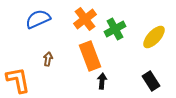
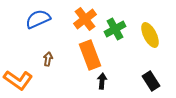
yellow ellipse: moved 4 px left, 2 px up; rotated 70 degrees counterclockwise
orange rectangle: moved 1 px up
orange L-shape: rotated 136 degrees clockwise
